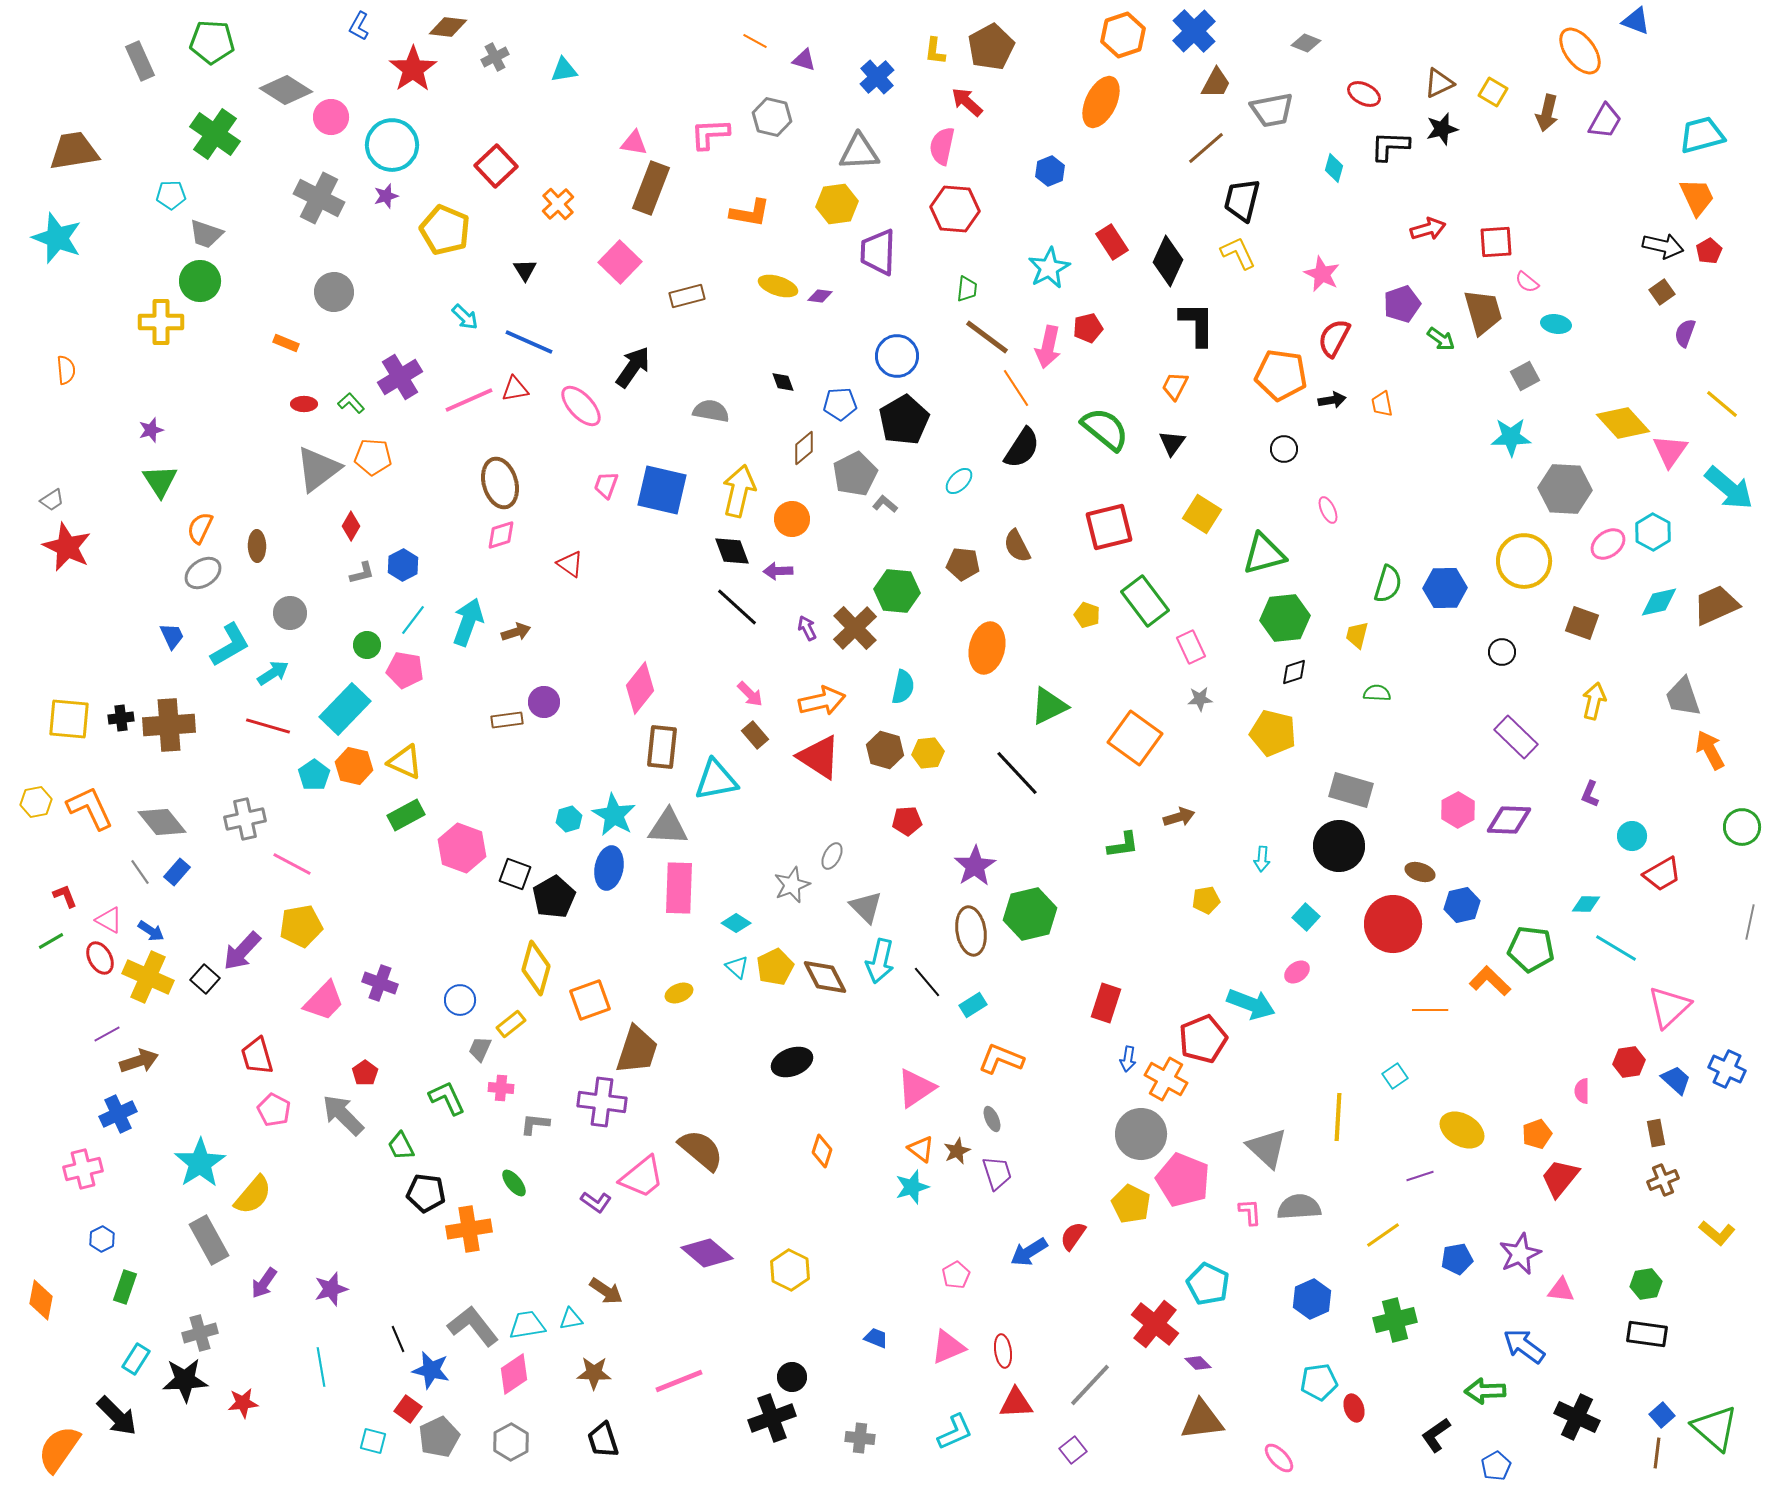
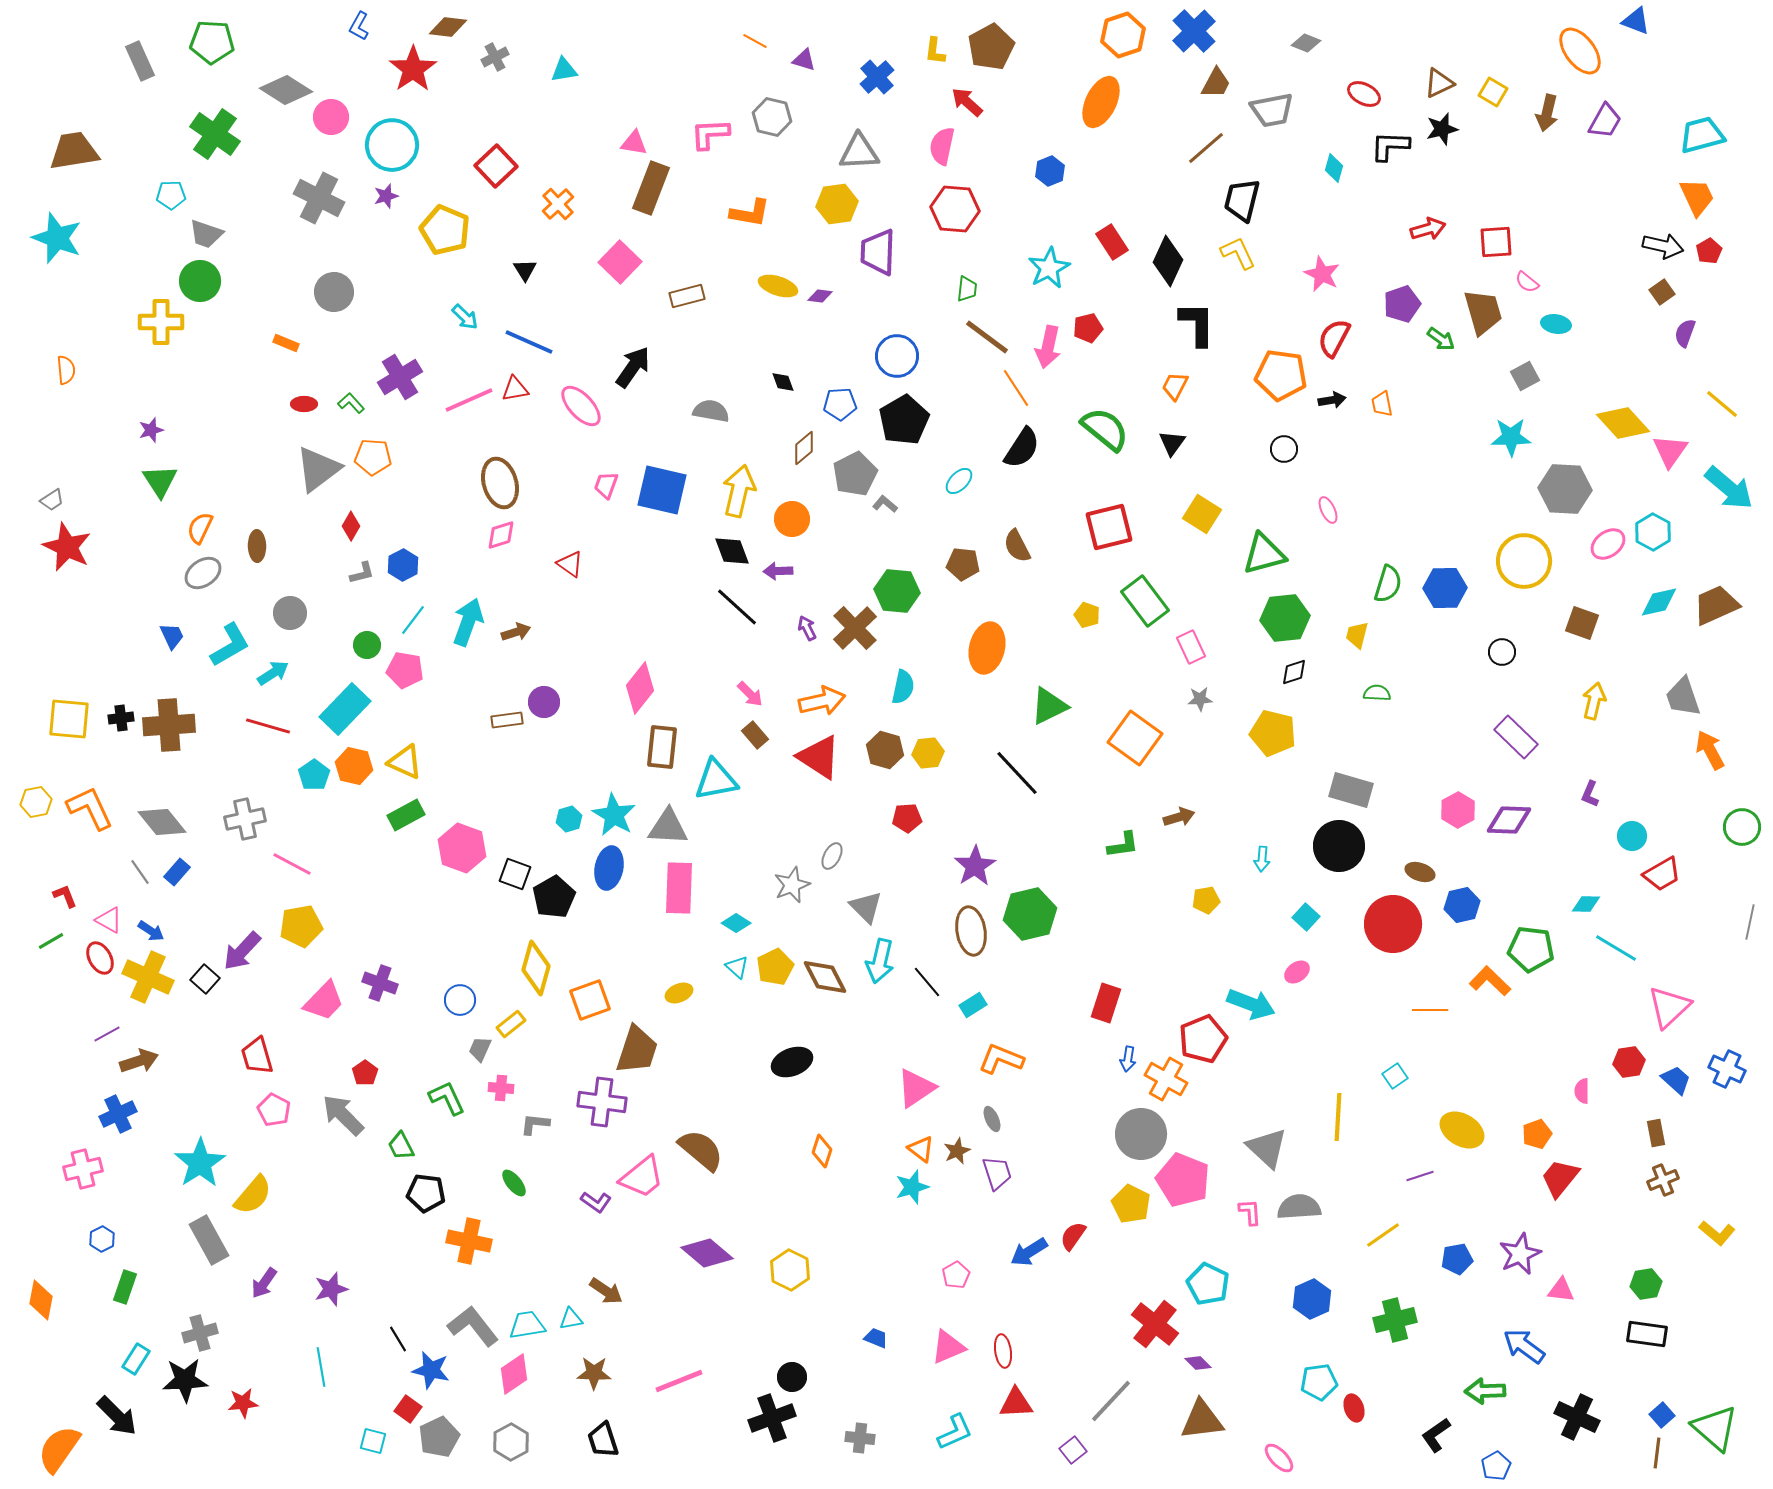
red pentagon at (907, 821): moved 3 px up
orange cross at (469, 1229): moved 12 px down; rotated 21 degrees clockwise
black line at (398, 1339): rotated 8 degrees counterclockwise
gray line at (1090, 1385): moved 21 px right, 16 px down
